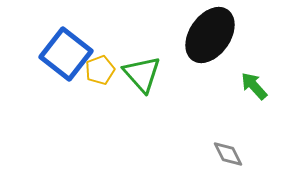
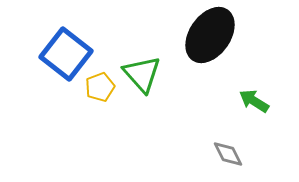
yellow pentagon: moved 17 px down
green arrow: moved 15 px down; rotated 16 degrees counterclockwise
